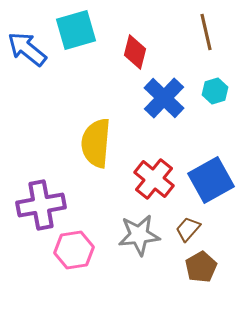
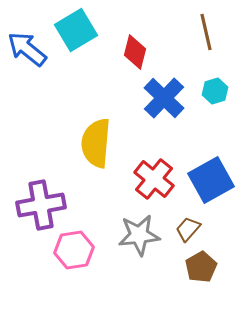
cyan square: rotated 15 degrees counterclockwise
